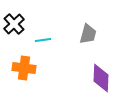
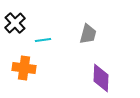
black cross: moved 1 px right, 1 px up
